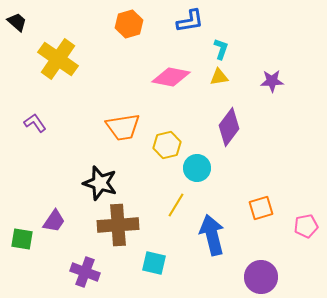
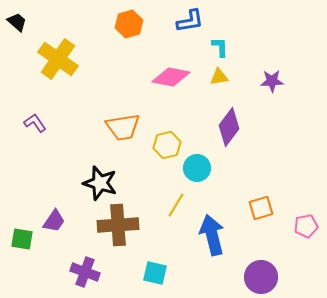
cyan L-shape: moved 1 px left, 2 px up; rotated 20 degrees counterclockwise
cyan square: moved 1 px right, 10 px down
